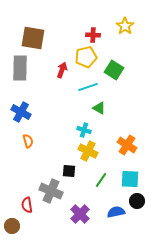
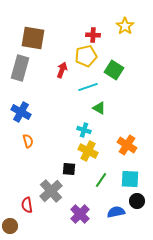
yellow pentagon: moved 1 px up
gray rectangle: rotated 15 degrees clockwise
black square: moved 2 px up
gray cross: rotated 25 degrees clockwise
brown circle: moved 2 px left
